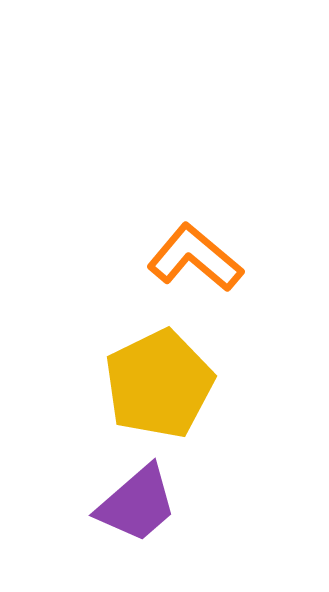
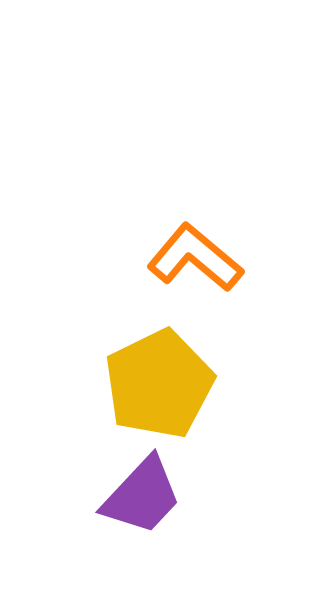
purple trapezoid: moved 5 px right, 8 px up; rotated 6 degrees counterclockwise
